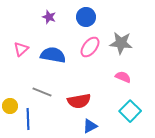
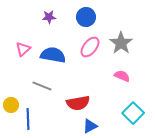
purple star: rotated 24 degrees counterclockwise
gray star: rotated 30 degrees clockwise
pink triangle: moved 2 px right
pink semicircle: moved 1 px left, 1 px up
gray line: moved 6 px up
red semicircle: moved 1 px left, 2 px down
yellow circle: moved 1 px right, 1 px up
cyan square: moved 3 px right, 2 px down
